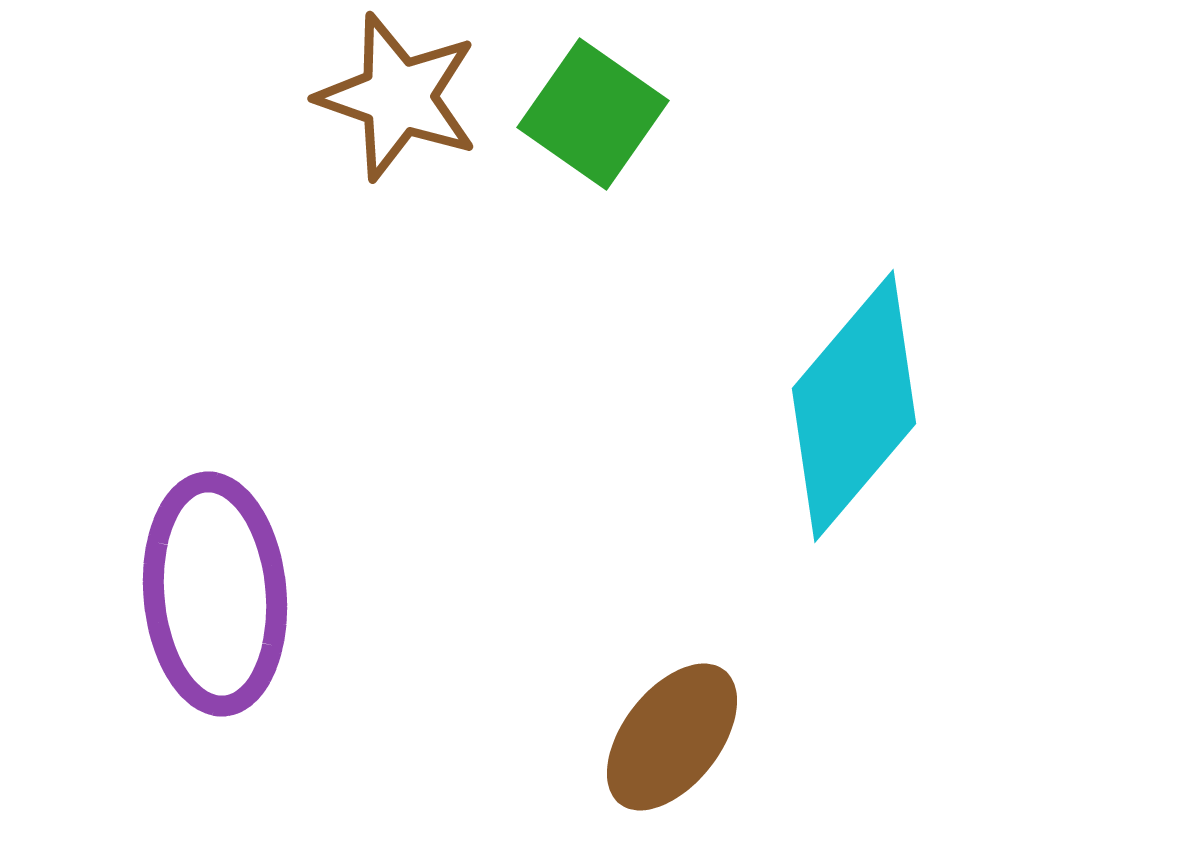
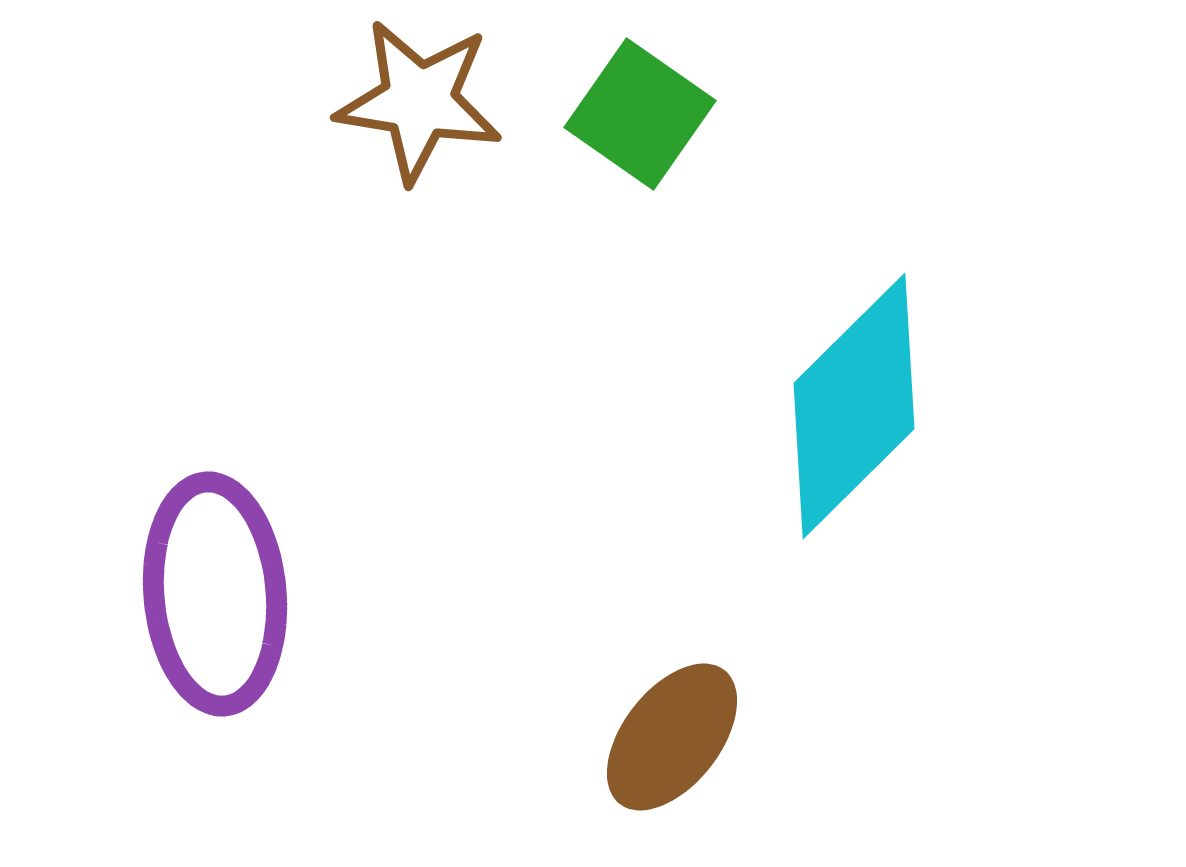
brown star: moved 21 px right, 4 px down; rotated 10 degrees counterclockwise
green square: moved 47 px right
cyan diamond: rotated 5 degrees clockwise
